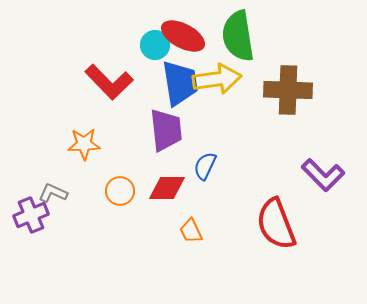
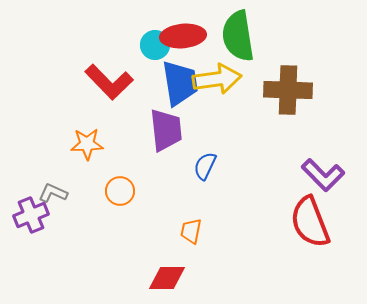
red ellipse: rotated 33 degrees counterclockwise
orange star: moved 3 px right
red diamond: moved 90 px down
red semicircle: moved 34 px right, 2 px up
orange trapezoid: rotated 36 degrees clockwise
